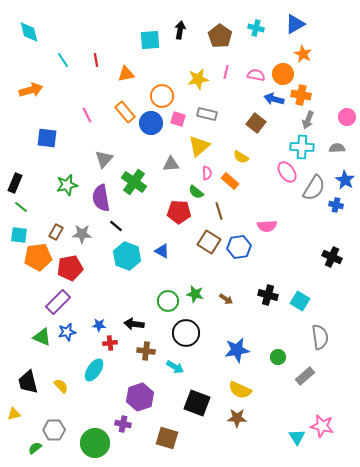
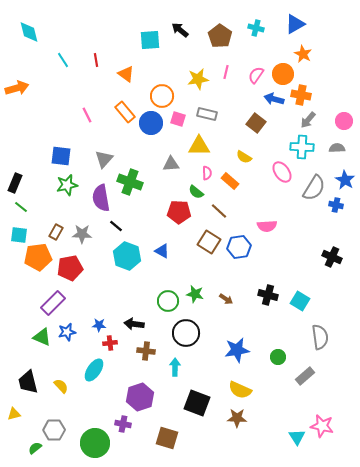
black arrow at (180, 30): rotated 60 degrees counterclockwise
orange triangle at (126, 74): rotated 48 degrees clockwise
pink semicircle at (256, 75): rotated 66 degrees counterclockwise
orange arrow at (31, 90): moved 14 px left, 2 px up
pink circle at (347, 117): moved 3 px left, 4 px down
gray arrow at (308, 120): rotated 18 degrees clockwise
blue square at (47, 138): moved 14 px right, 18 px down
yellow triangle at (199, 146): rotated 40 degrees clockwise
yellow semicircle at (241, 157): moved 3 px right
pink ellipse at (287, 172): moved 5 px left
green cross at (134, 182): moved 4 px left; rotated 15 degrees counterclockwise
brown line at (219, 211): rotated 30 degrees counterclockwise
purple rectangle at (58, 302): moved 5 px left, 1 px down
cyan arrow at (175, 367): rotated 120 degrees counterclockwise
